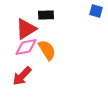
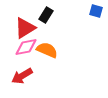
black rectangle: rotated 56 degrees counterclockwise
red triangle: moved 1 px left, 1 px up
orange semicircle: rotated 35 degrees counterclockwise
red arrow: rotated 15 degrees clockwise
